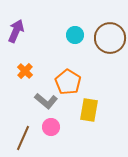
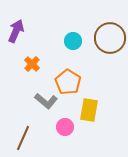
cyan circle: moved 2 px left, 6 px down
orange cross: moved 7 px right, 7 px up
pink circle: moved 14 px right
